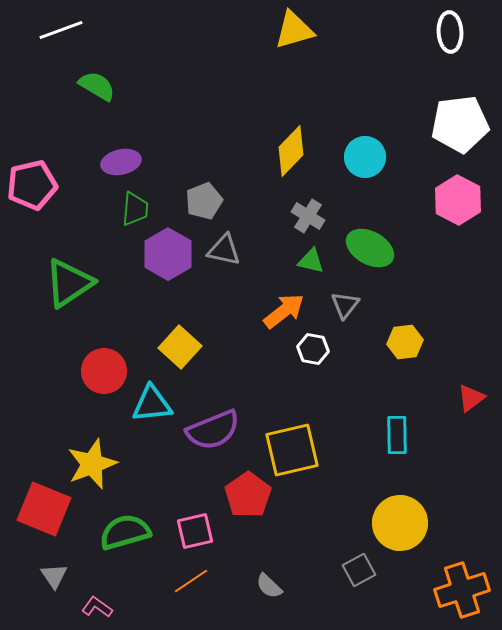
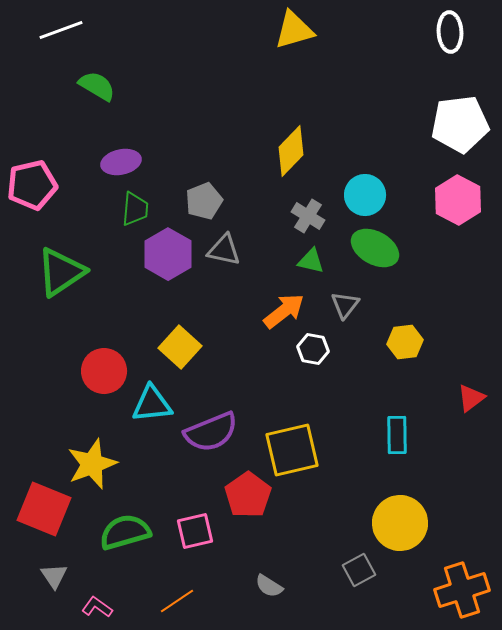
cyan circle at (365, 157): moved 38 px down
green ellipse at (370, 248): moved 5 px right
green triangle at (69, 283): moved 8 px left, 11 px up
purple semicircle at (213, 430): moved 2 px left, 2 px down
orange line at (191, 581): moved 14 px left, 20 px down
gray semicircle at (269, 586): rotated 12 degrees counterclockwise
